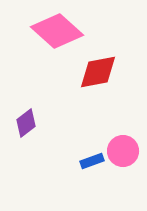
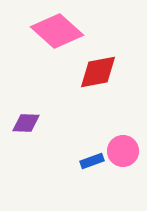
purple diamond: rotated 40 degrees clockwise
